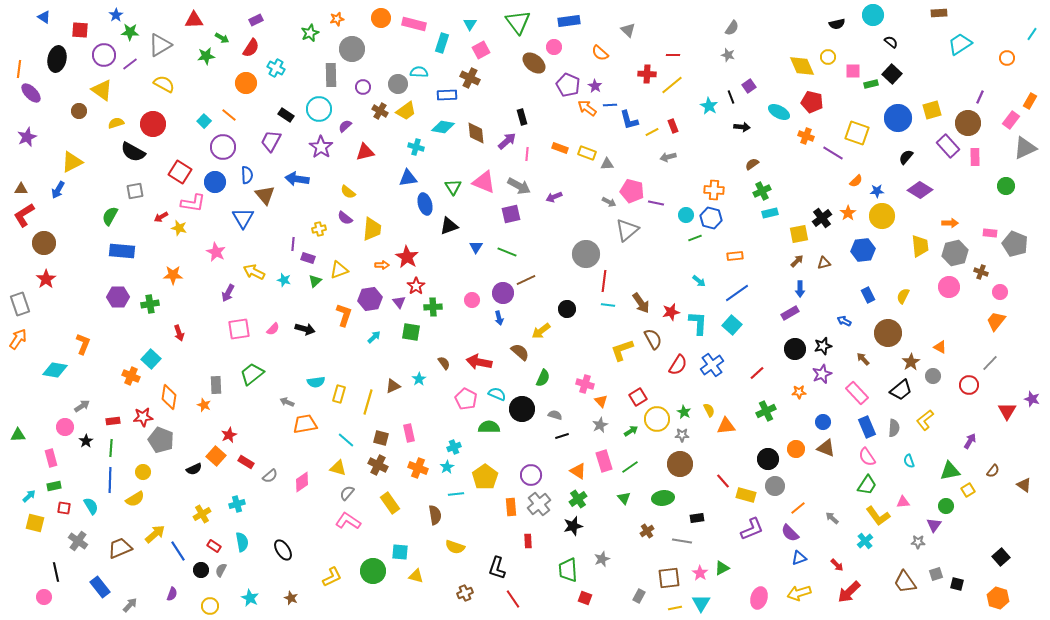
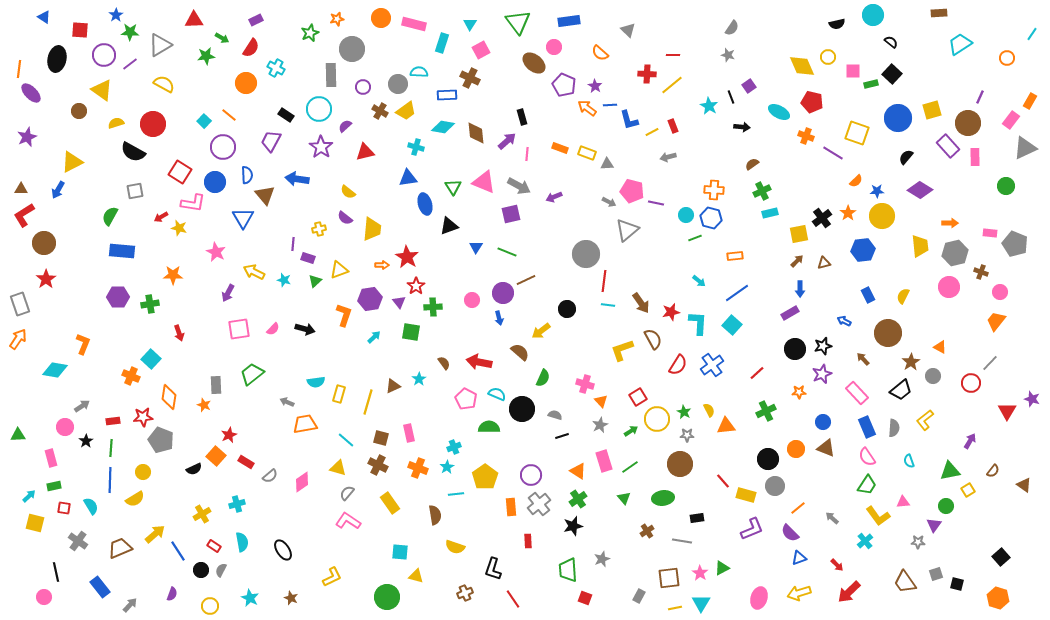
purple pentagon at (568, 85): moved 4 px left
red circle at (969, 385): moved 2 px right, 2 px up
gray star at (682, 435): moved 5 px right
black L-shape at (497, 568): moved 4 px left, 1 px down
green circle at (373, 571): moved 14 px right, 26 px down
